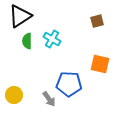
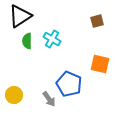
blue pentagon: rotated 20 degrees clockwise
